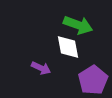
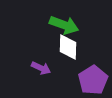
green arrow: moved 14 px left
white diamond: rotated 12 degrees clockwise
